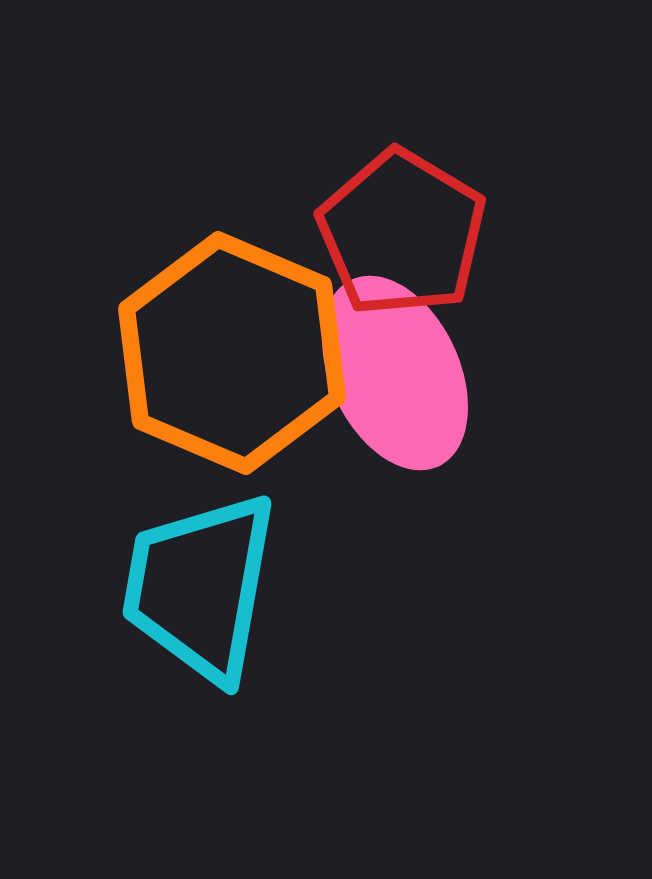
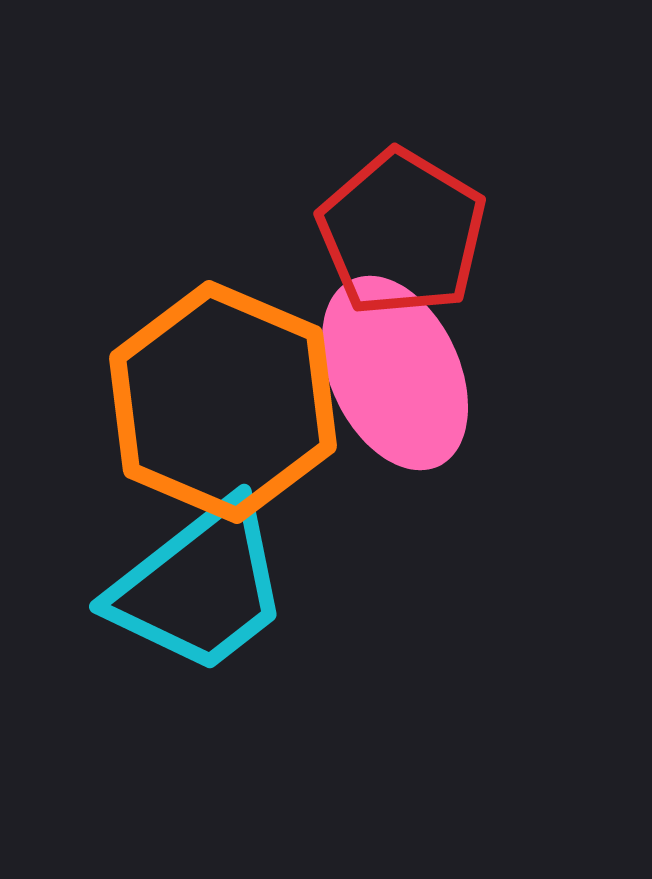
orange hexagon: moved 9 px left, 49 px down
cyan trapezoid: rotated 138 degrees counterclockwise
